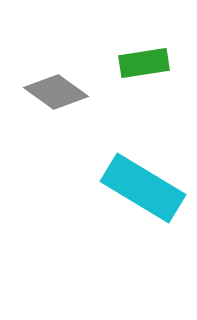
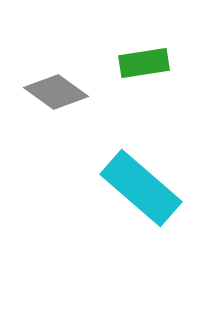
cyan rectangle: moved 2 px left; rotated 10 degrees clockwise
